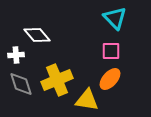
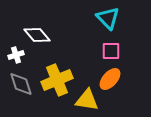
cyan triangle: moved 7 px left
white cross: rotated 14 degrees counterclockwise
